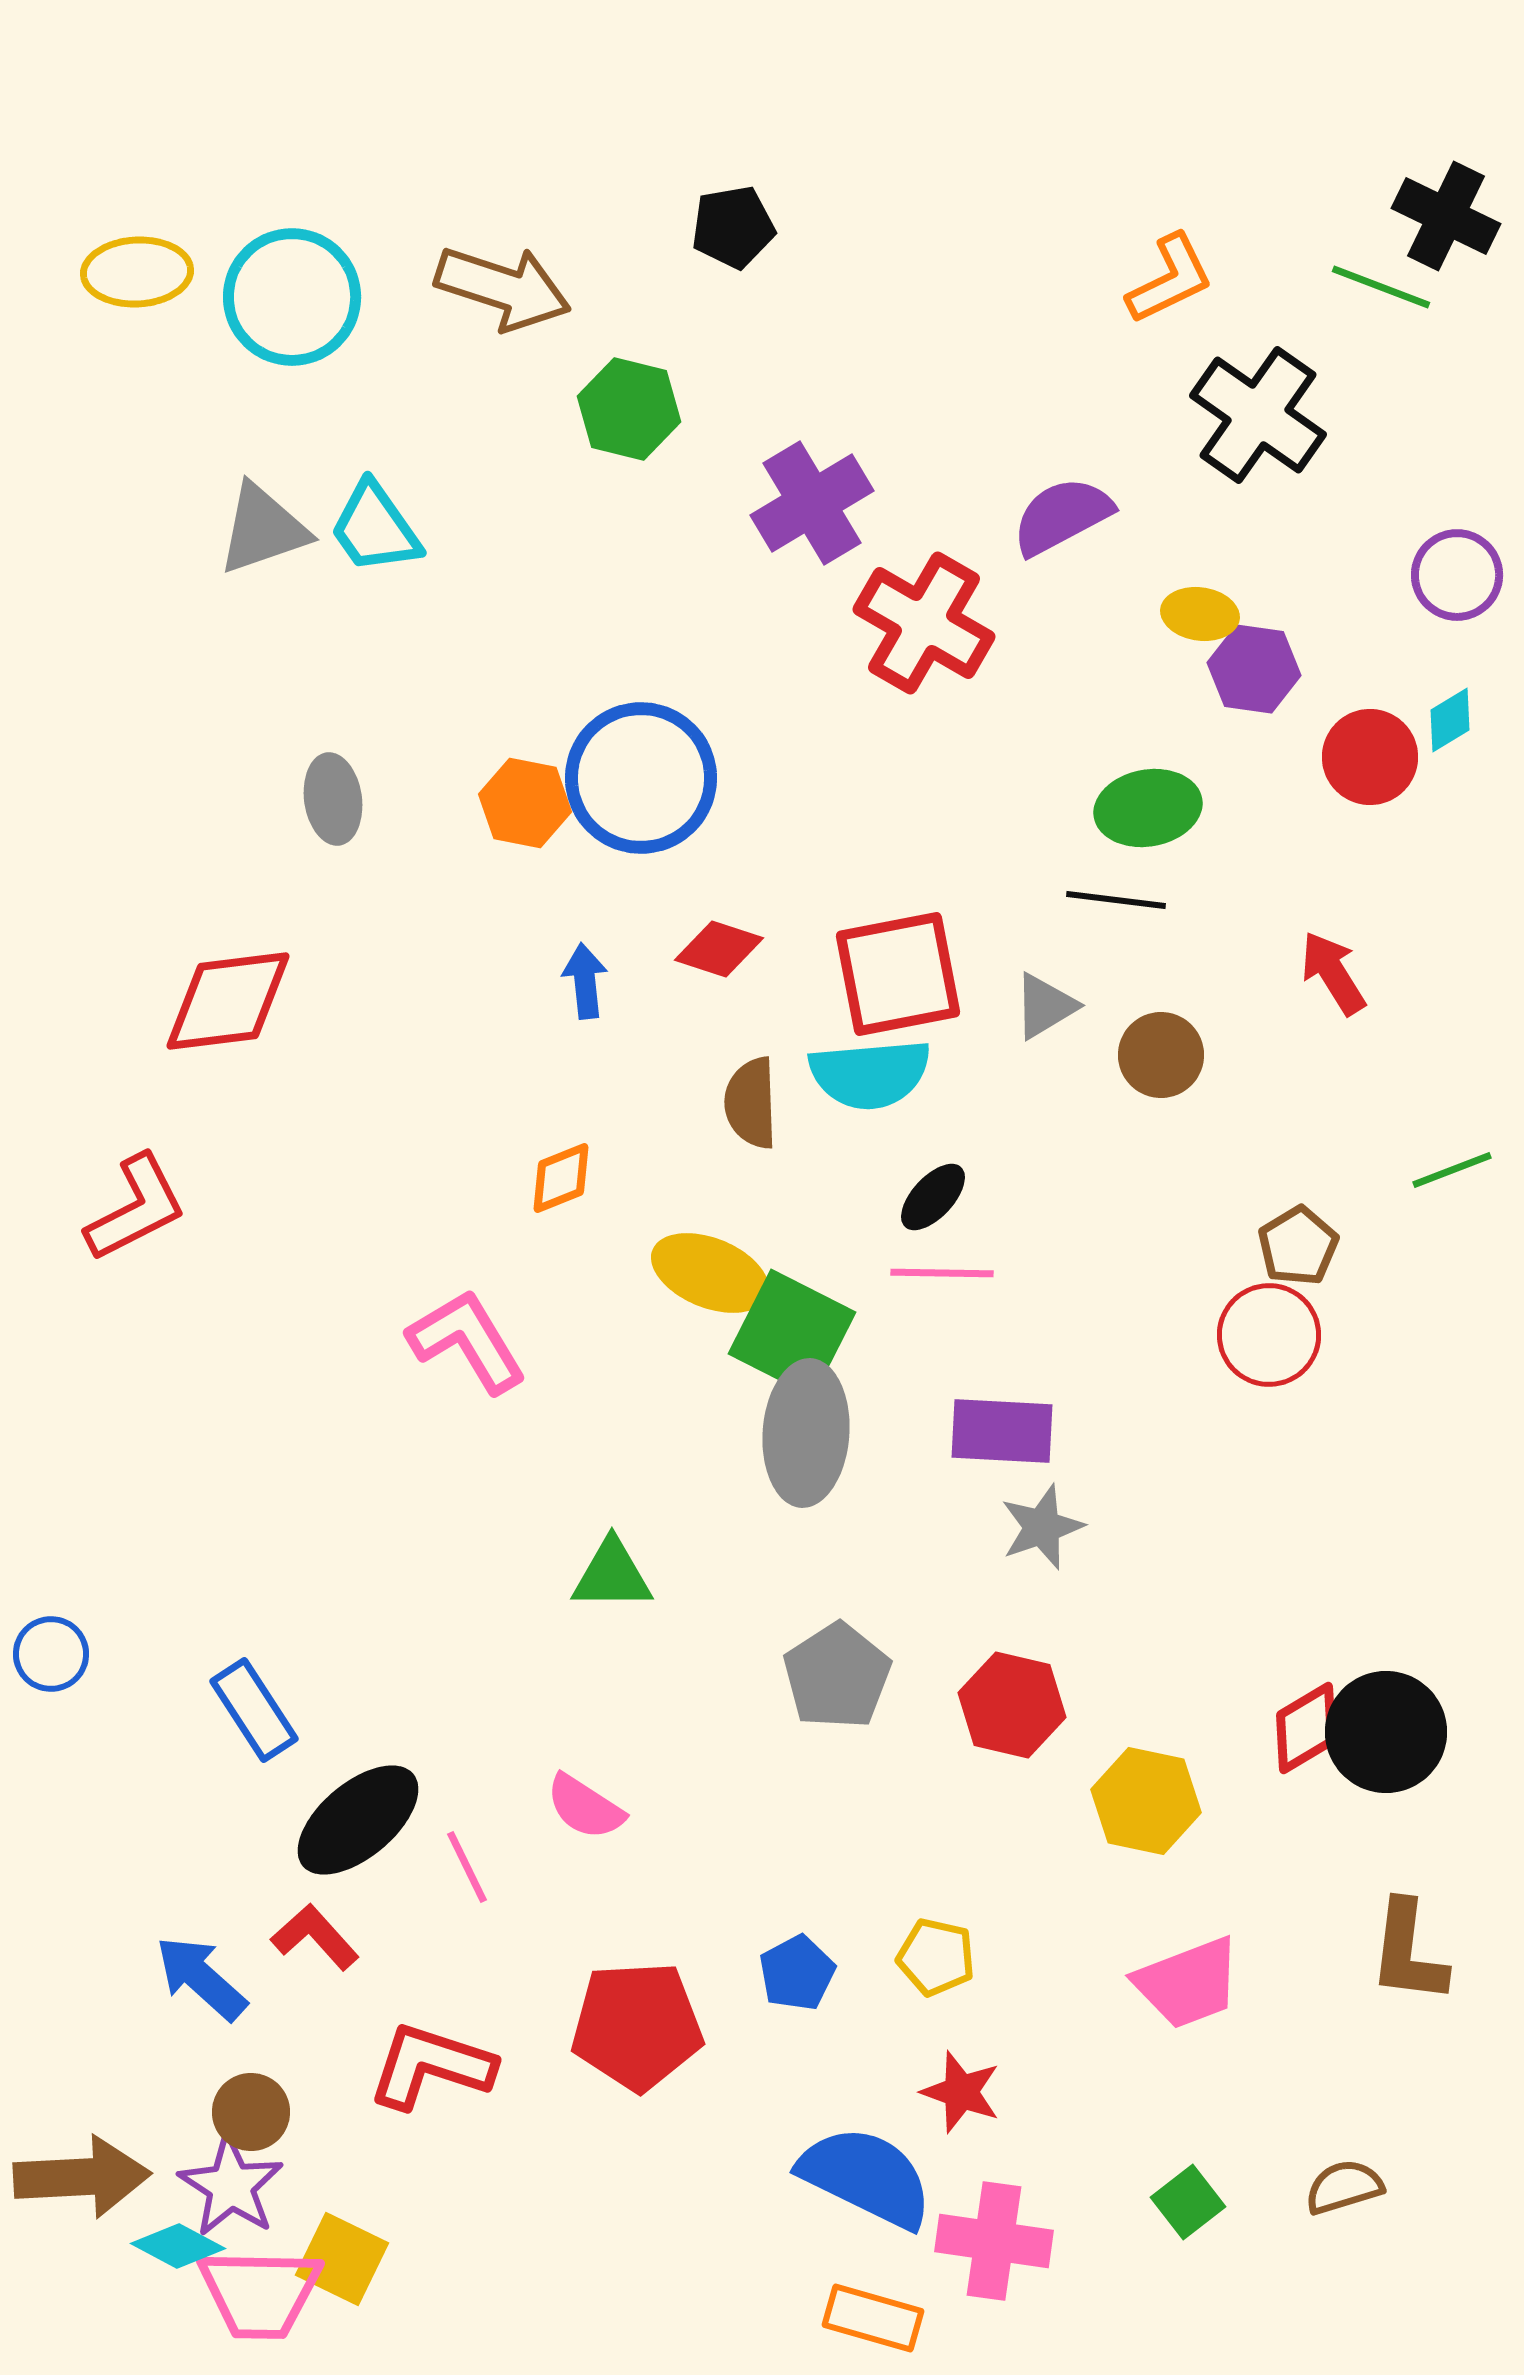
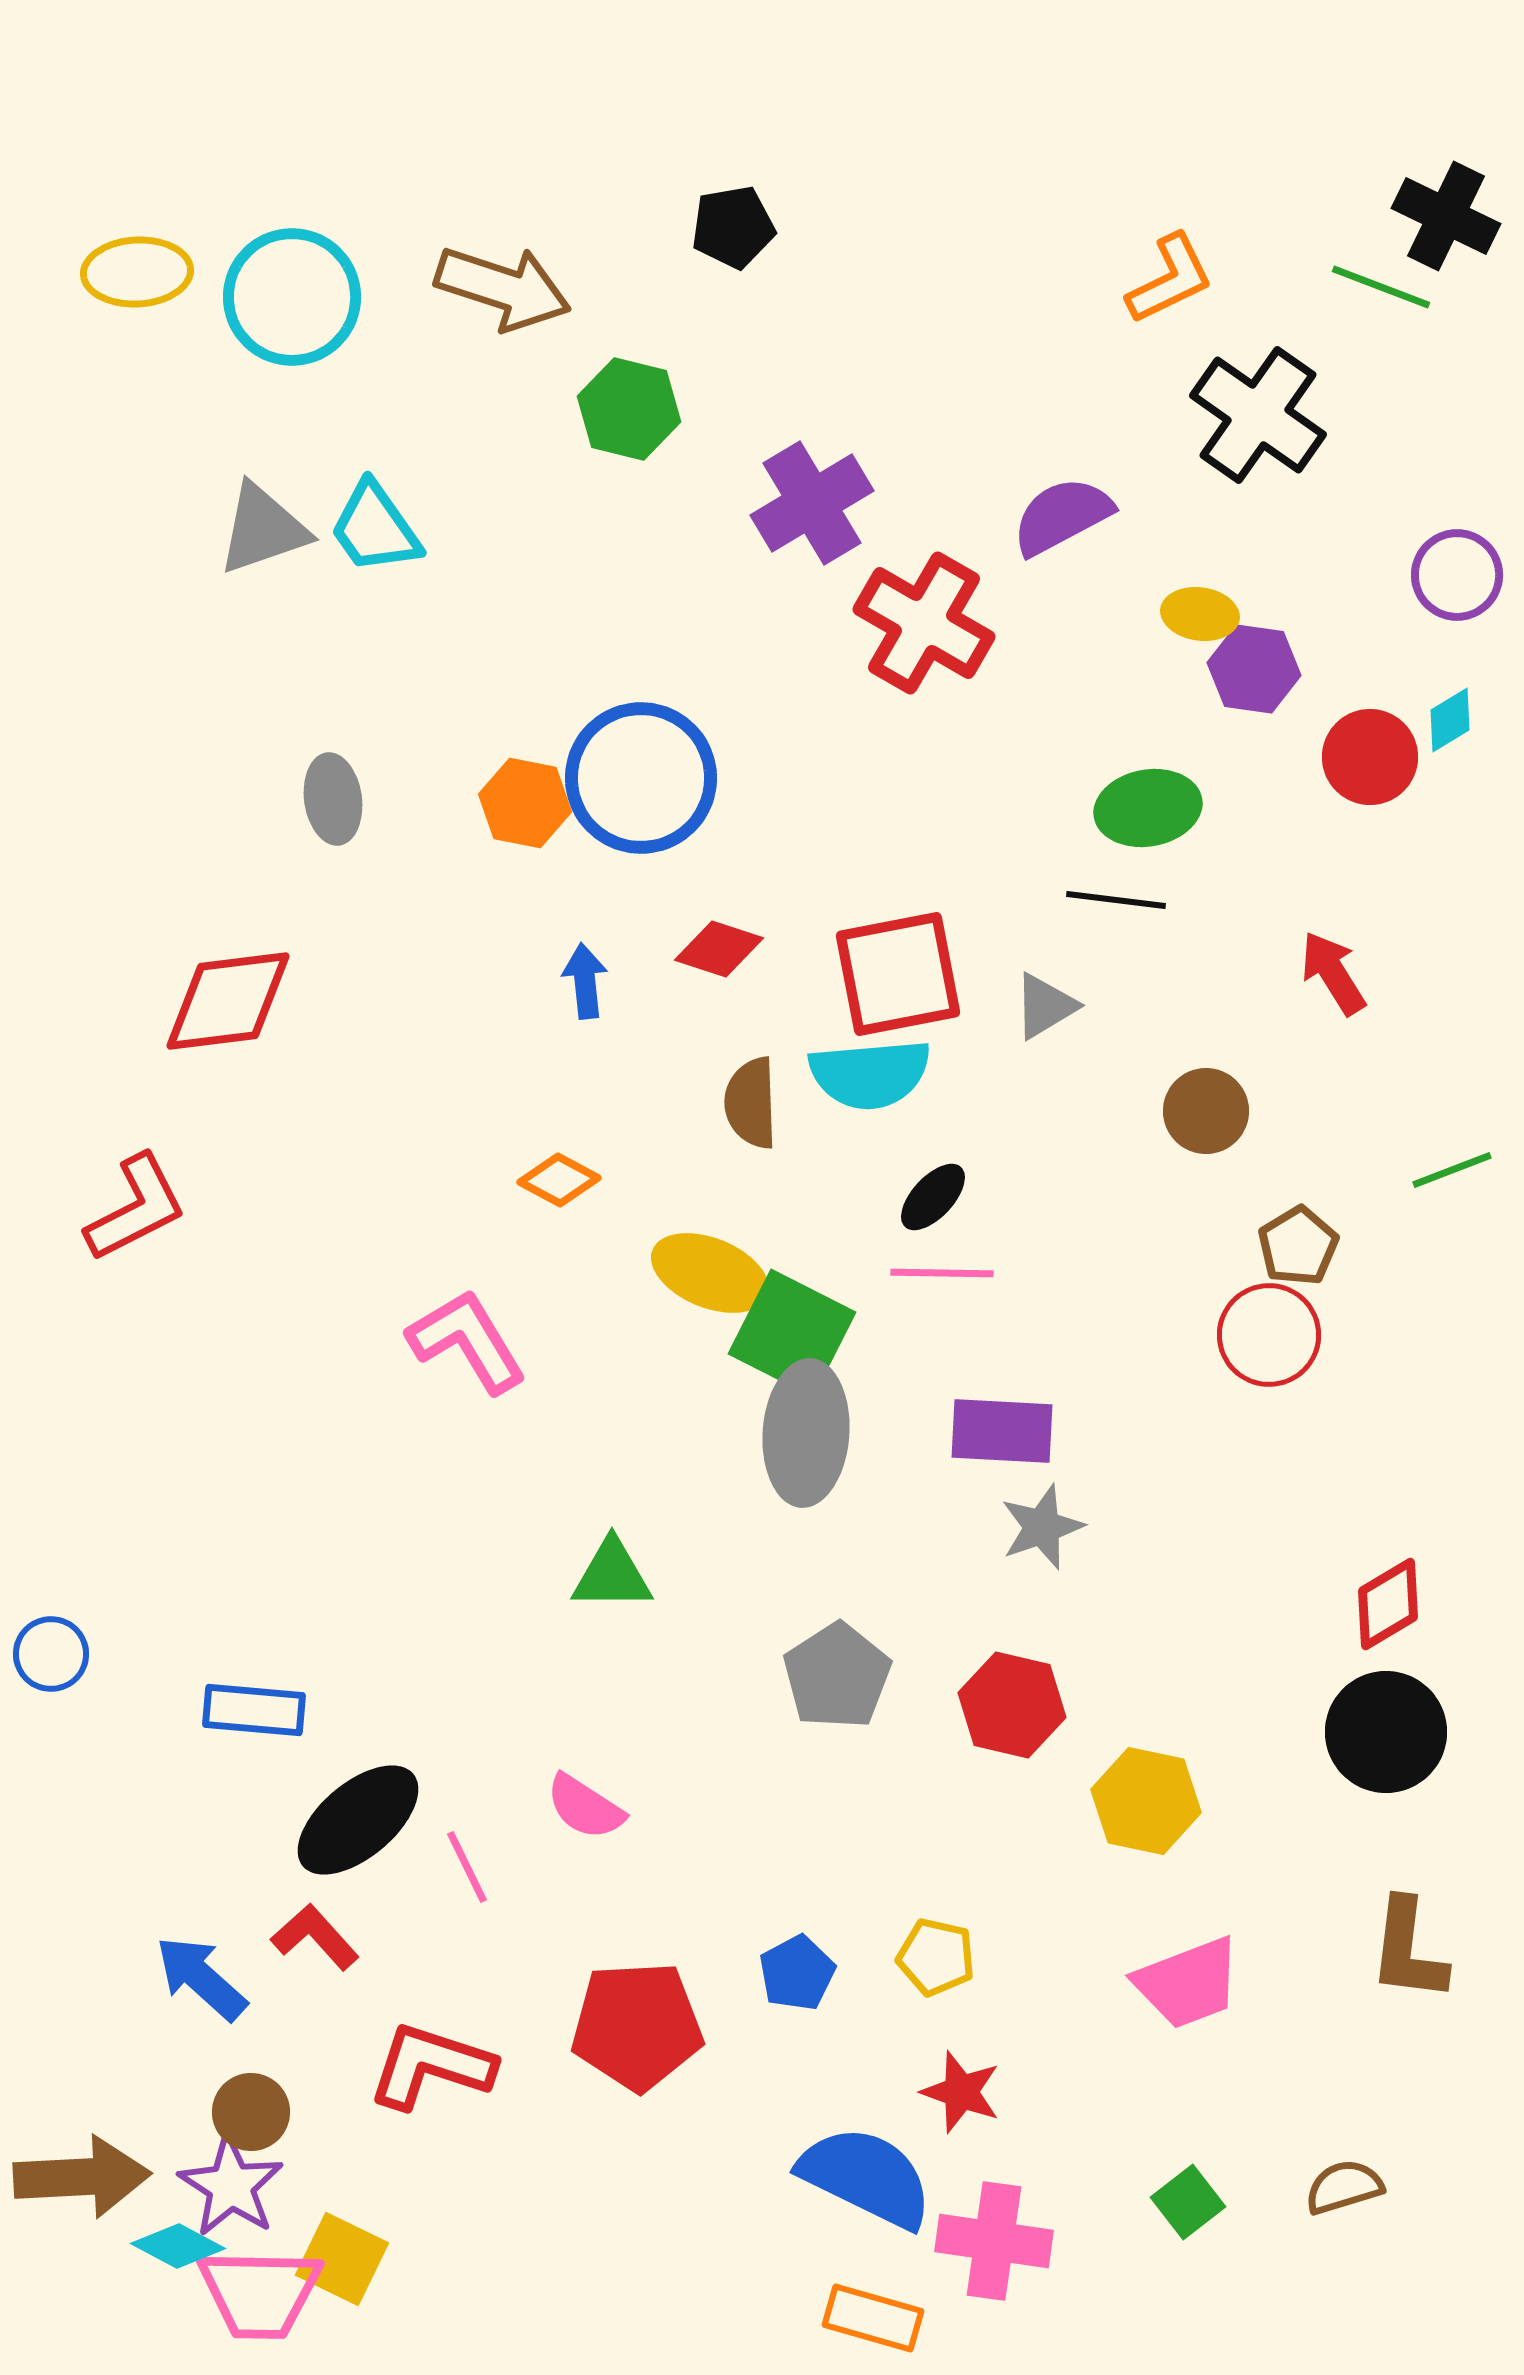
brown circle at (1161, 1055): moved 45 px right, 56 px down
orange diamond at (561, 1178): moved 2 px left, 2 px down; rotated 50 degrees clockwise
blue rectangle at (254, 1710): rotated 52 degrees counterclockwise
red diamond at (1306, 1728): moved 82 px right, 124 px up
brown L-shape at (1408, 1952): moved 2 px up
